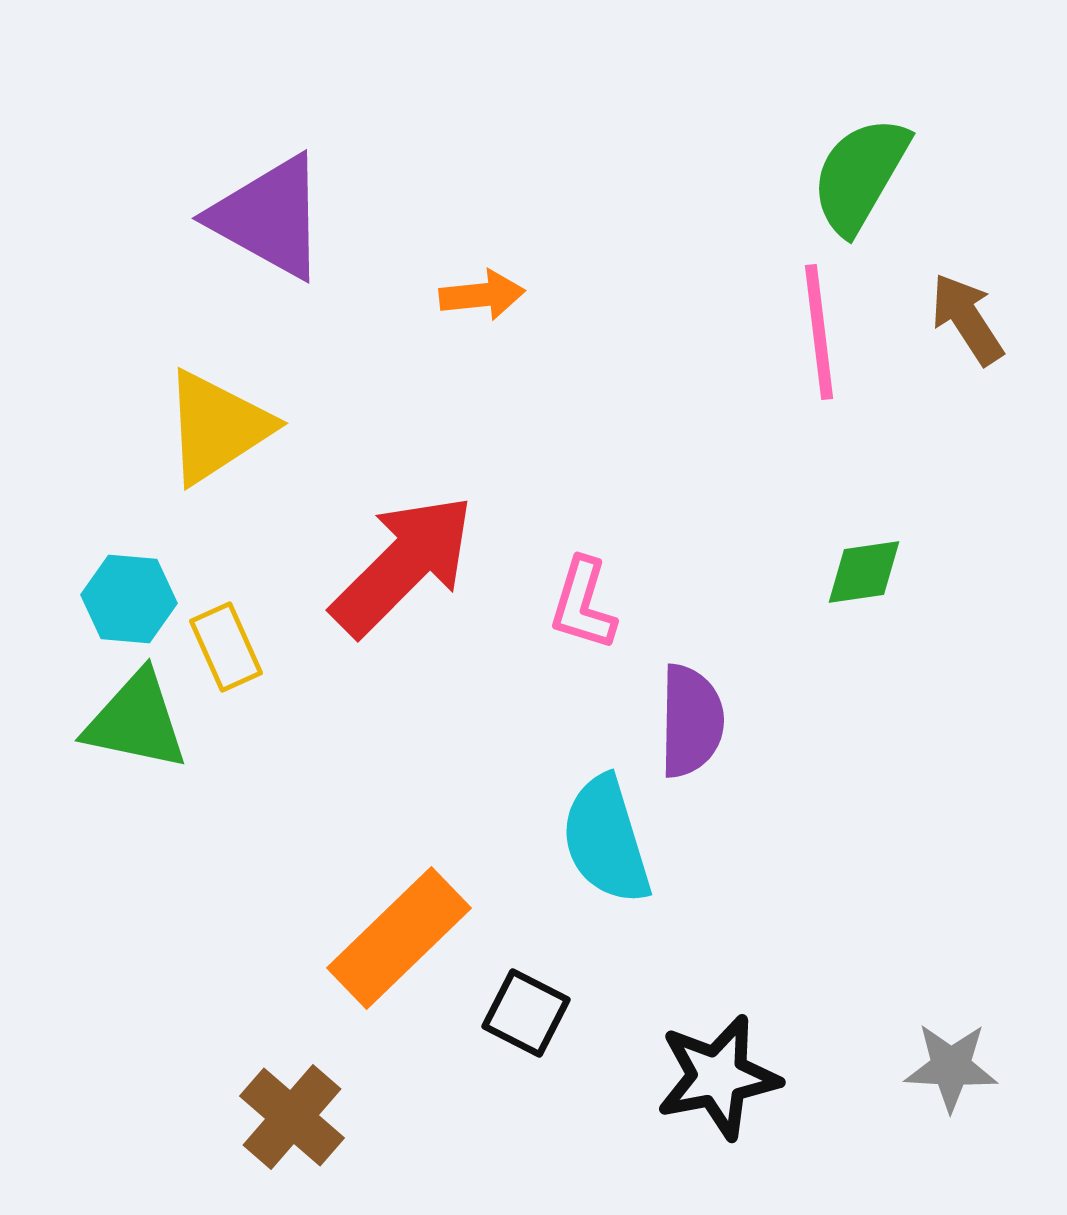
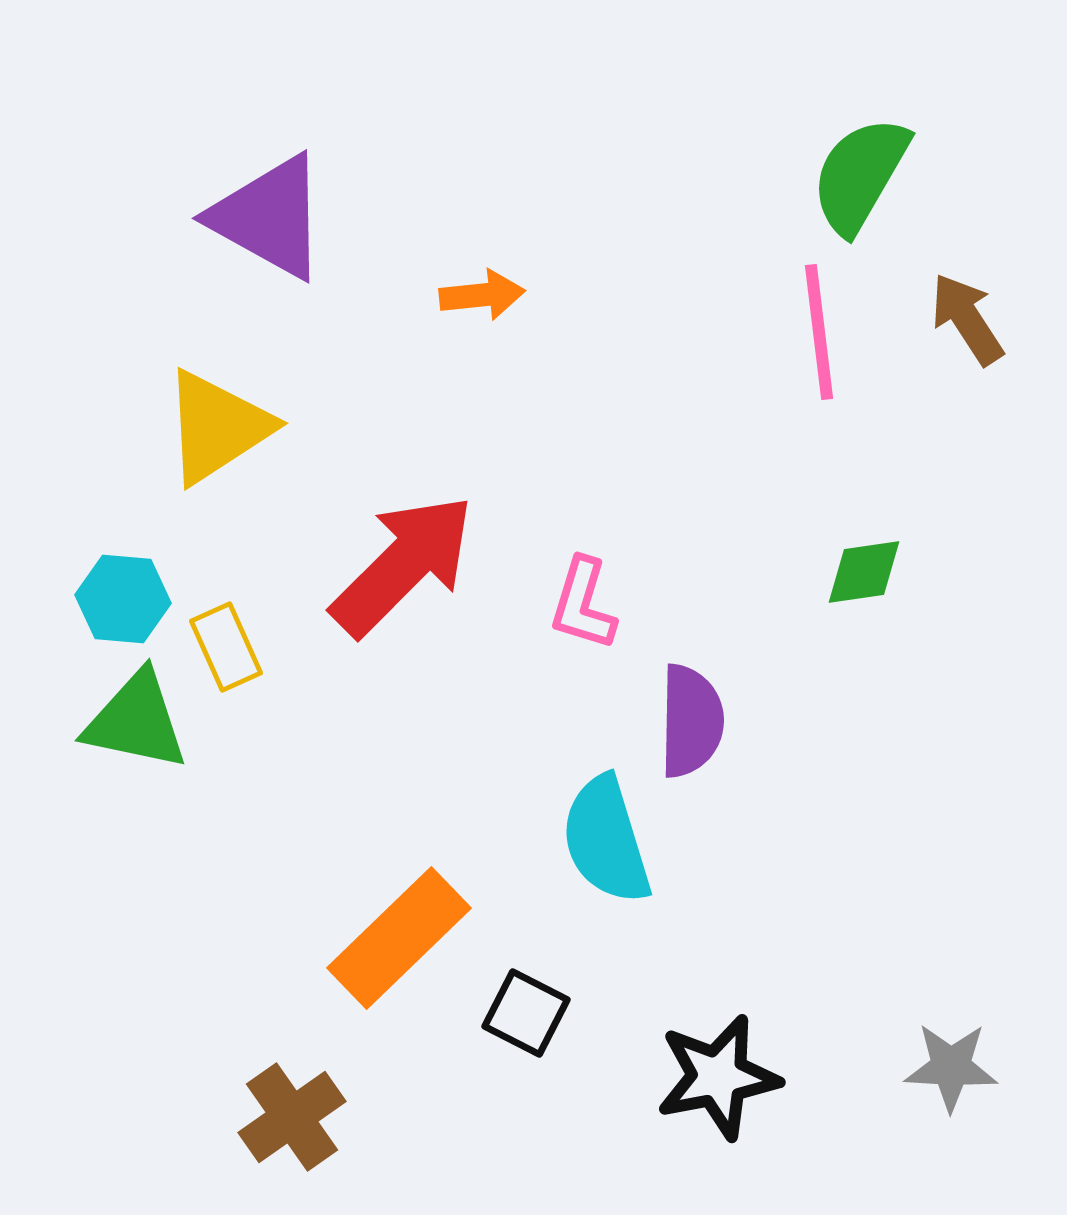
cyan hexagon: moved 6 px left
brown cross: rotated 14 degrees clockwise
